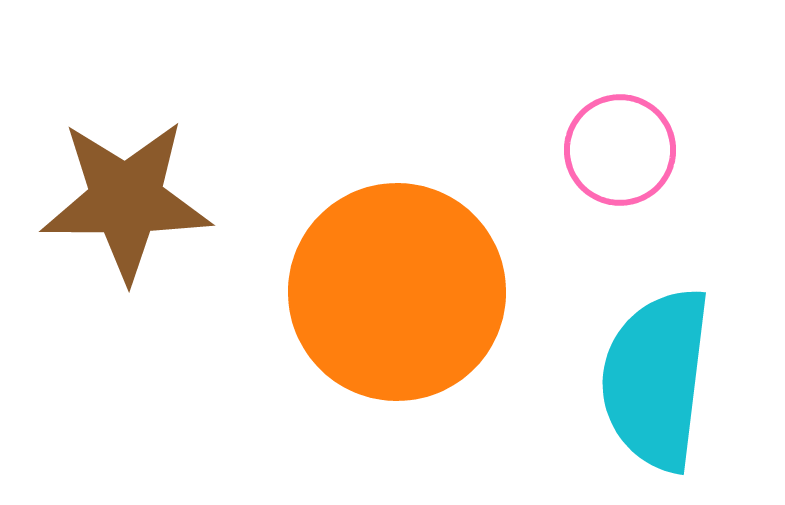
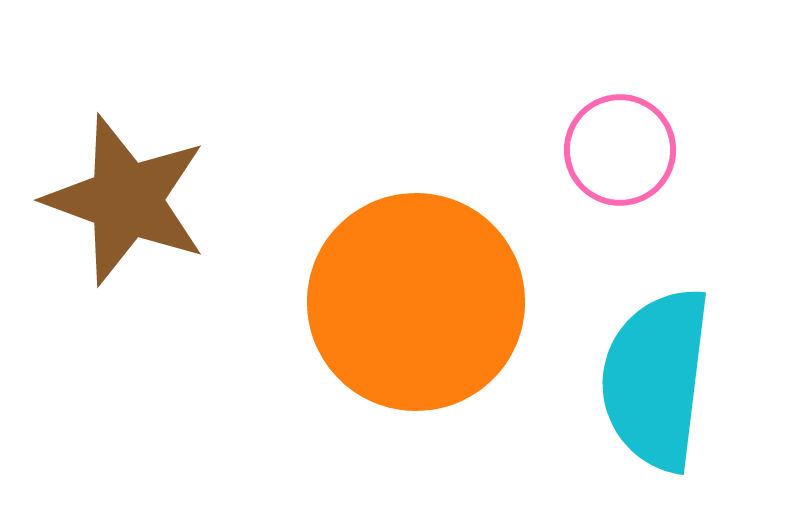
brown star: rotated 20 degrees clockwise
orange circle: moved 19 px right, 10 px down
